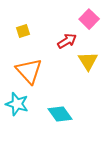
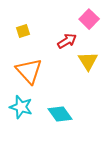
cyan star: moved 4 px right, 3 px down
